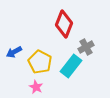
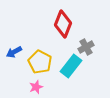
red diamond: moved 1 px left
pink star: rotated 24 degrees clockwise
